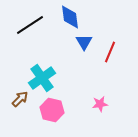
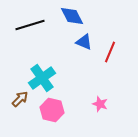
blue diamond: moved 2 px right, 1 px up; rotated 20 degrees counterclockwise
black line: rotated 16 degrees clockwise
blue triangle: rotated 36 degrees counterclockwise
pink star: rotated 28 degrees clockwise
